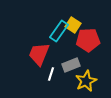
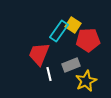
white line: moved 2 px left; rotated 32 degrees counterclockwise
